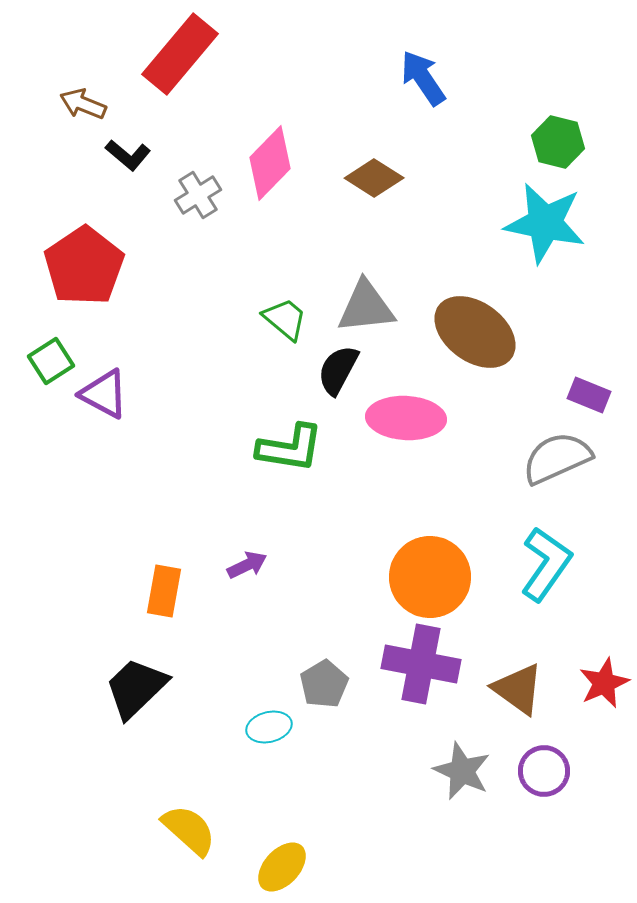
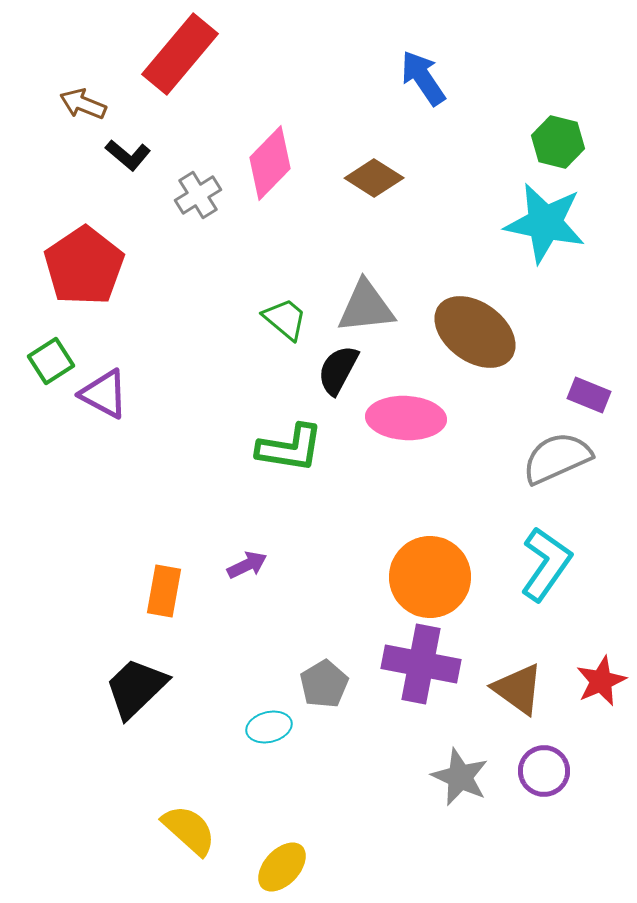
red star: moved 3 px left, 2 px up
gray star: moved 2 px left, 6 px down
